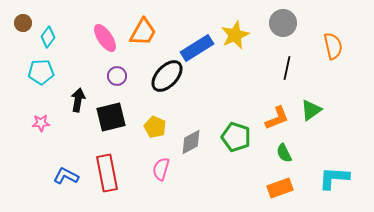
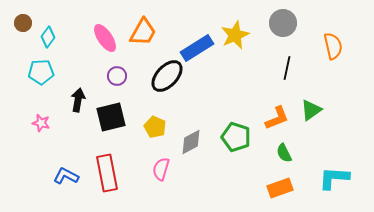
pink star: rotated 18 degrees clockwise
